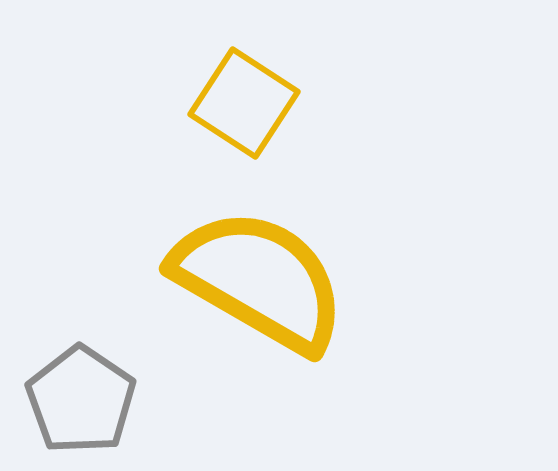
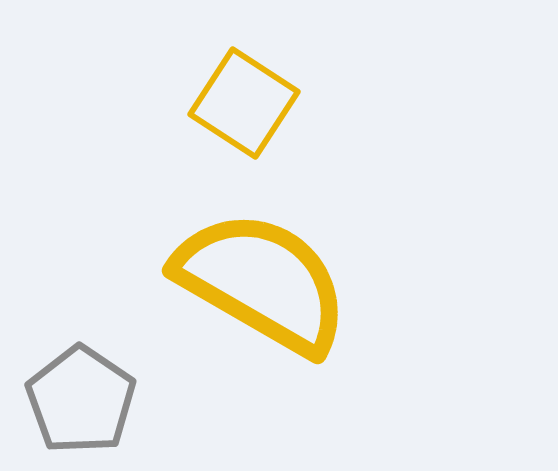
yellow semicircle: moved 3 px right, 2 px down
